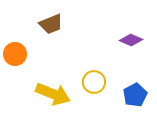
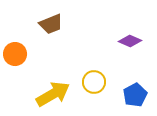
purple diamond: moved 1 px left, 1 px down
yellow arrow: rotated 52 degrees counterclockwise
